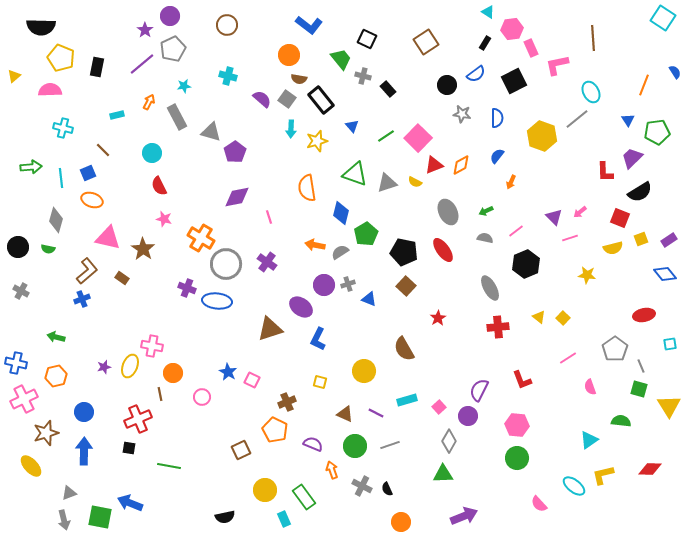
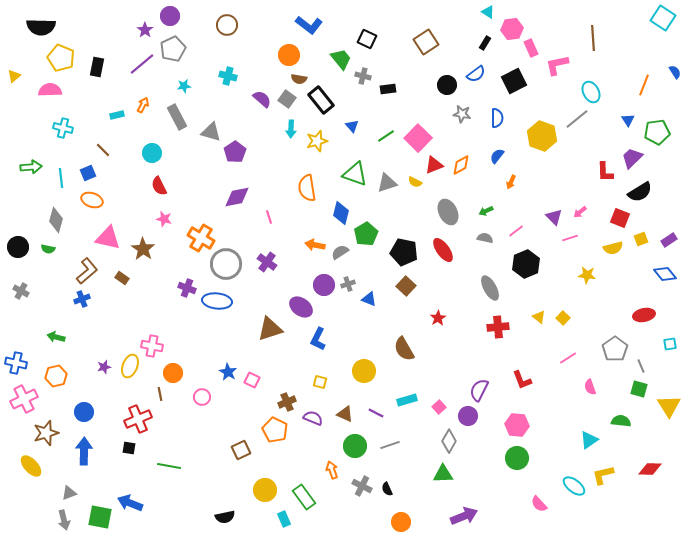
black rectangle at (388, 89): rotated 56 degrees counterclockwise
orange arrow at (149, 102): moved 6 px left, 3 px down
purple semicircle at (313, 444): moved 26 px up
